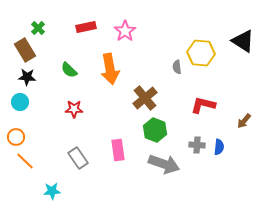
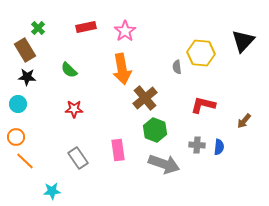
black triangle: rotated 40 degrees clockwise
orange arrow: moved 12 px right
cyan circle: moved 2 px left, 2 px down
